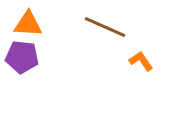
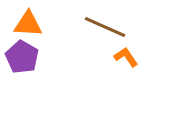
purple pentagon: rotated 24 degrees clockwise
orange L-shape: moved 15 px left, 4 px up
